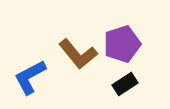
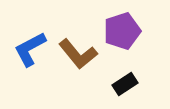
purple pentagon: moved 13 px up
blue L-shape: moved 28 px up
